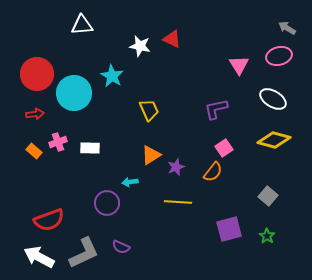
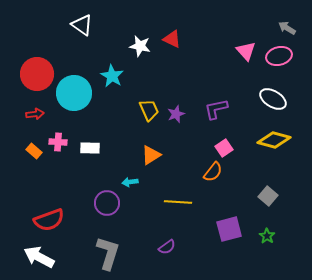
white triangle: rotated 40 degrees clockwise
pink triangle: moved 7 px right, 14 px up; rotated 10 degrees counterclockwise
pink cross: rotated 24 degrees clockwise
purple star: moved 53 px up
purple semicircle: moved 46 px right; rotated 60 degrees counterclockwise
gray L-shape: moved 24 px right; rotated 48 degrees counterclockwise
